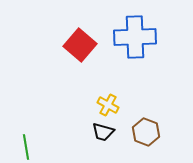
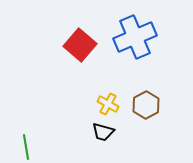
blue cross: rotated 21 degrees counterclockwise
yellow cross: moved 1 px up
brown hexagon: moved 27 px up; rotated 12 degrees clockwise
